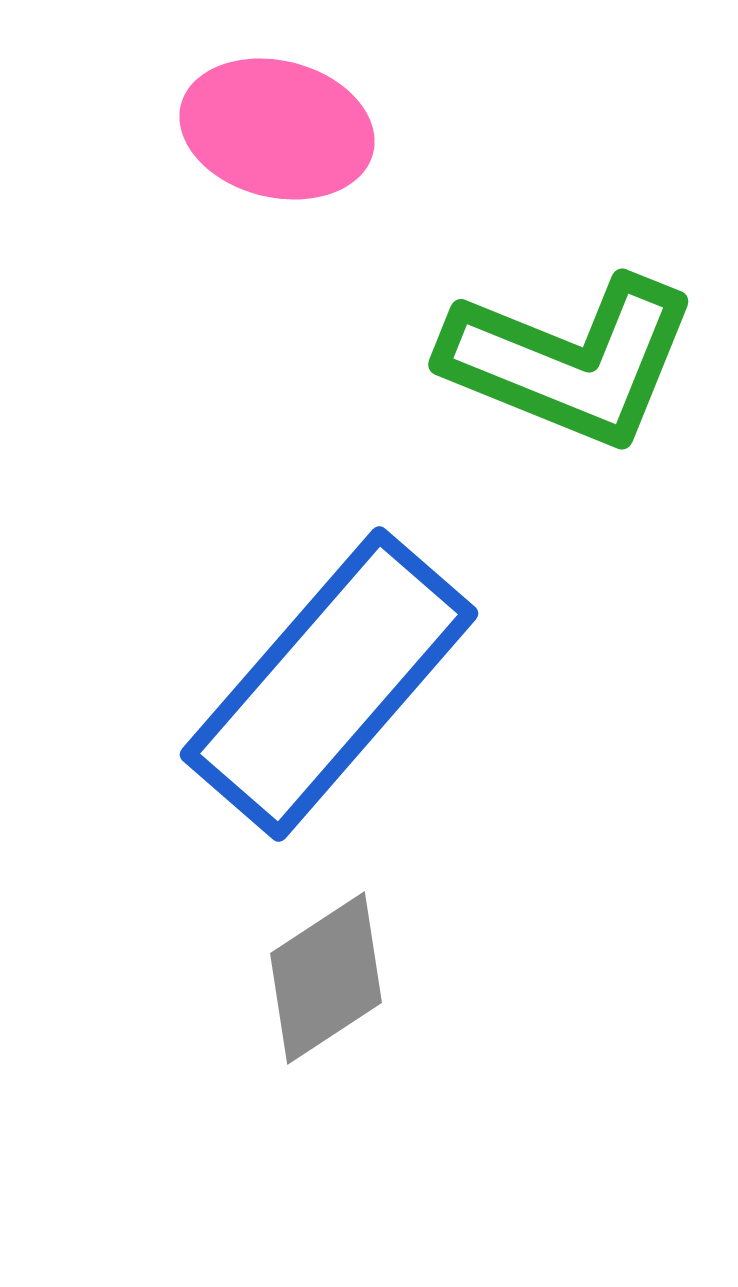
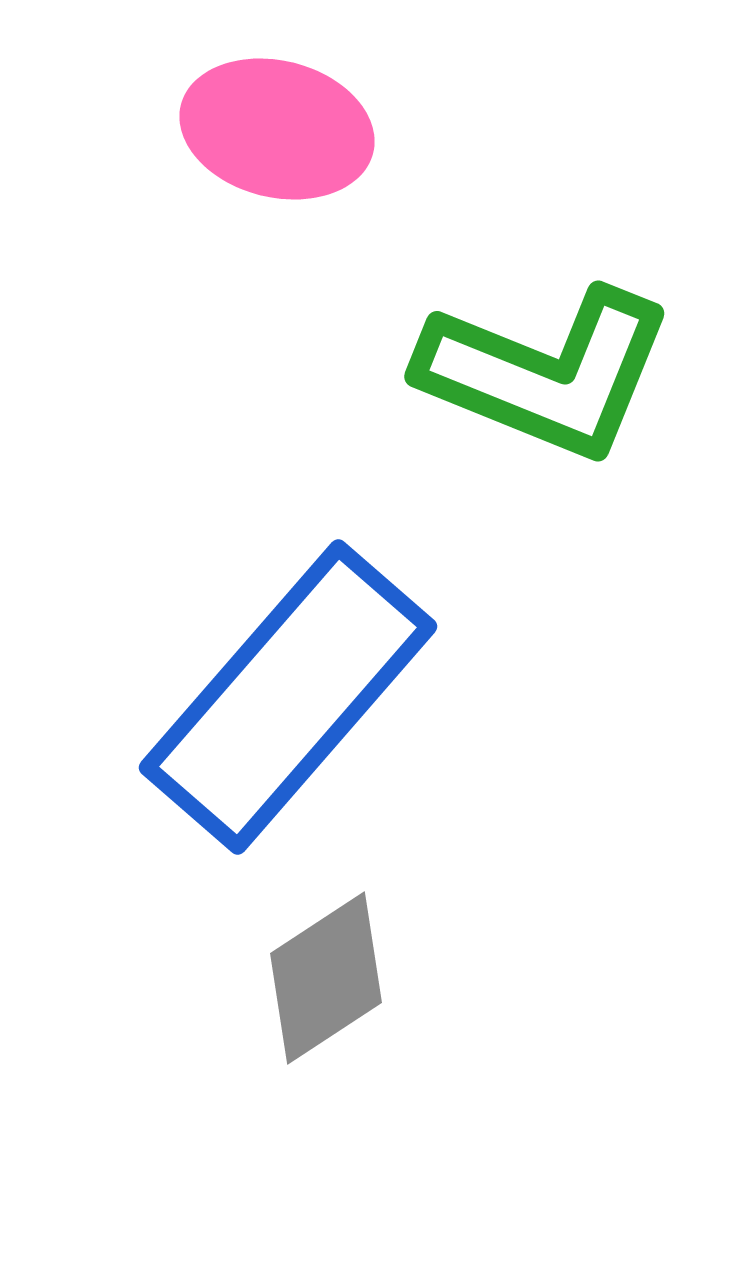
green L-shape: moved 24 px left, 12 px down
blue rectangle: moved 41 px left, 13 px down
